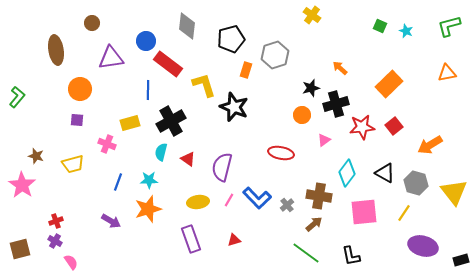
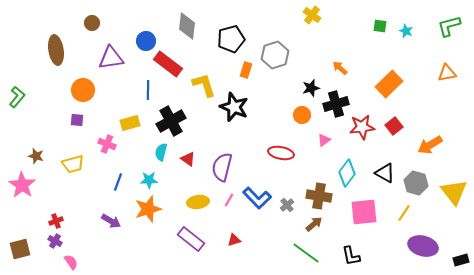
green square at (380, 26): rotated 16 degrees counterclockwise
orange circle at (80, 89): moved 3 px right, 1 px down
purple rectangle at (191, 239): rotated 32 degrees counterclockwise
